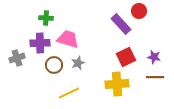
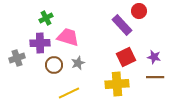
green cross: rotated 32 degrees counterclockwise
purple rectangle: moved 1 px right, 1 px down
pink trapezoid: moved 2 px up
